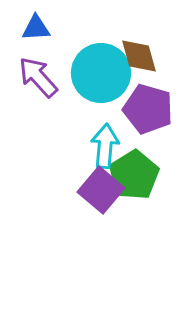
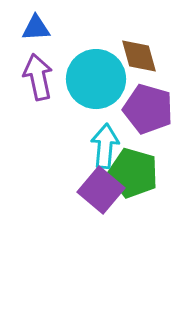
cyan circle: moved 5 px left, 6 px down
purple arrow: rotated 30 degrees clockwise
green pentagon: moved 1 px left, 2 px up; rotated 24 degrees counterclockwise
